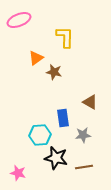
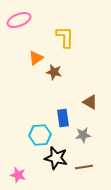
pink star: moved 2 px down
